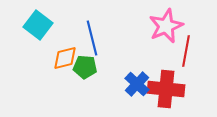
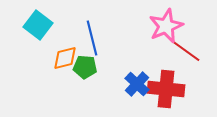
red line: rotated 64 degrees counterclockwise
